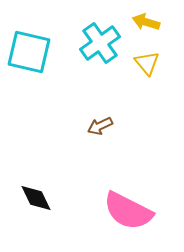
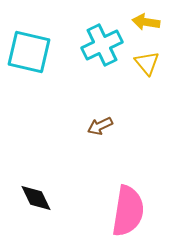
yellow arrow: rotated 8 degrees counterclockwise
cyan cross: moved 2 px right, 2 px down; rotated 9 degrees clockwise
pink semicircle: rotated 108 degrees counterclockwise
